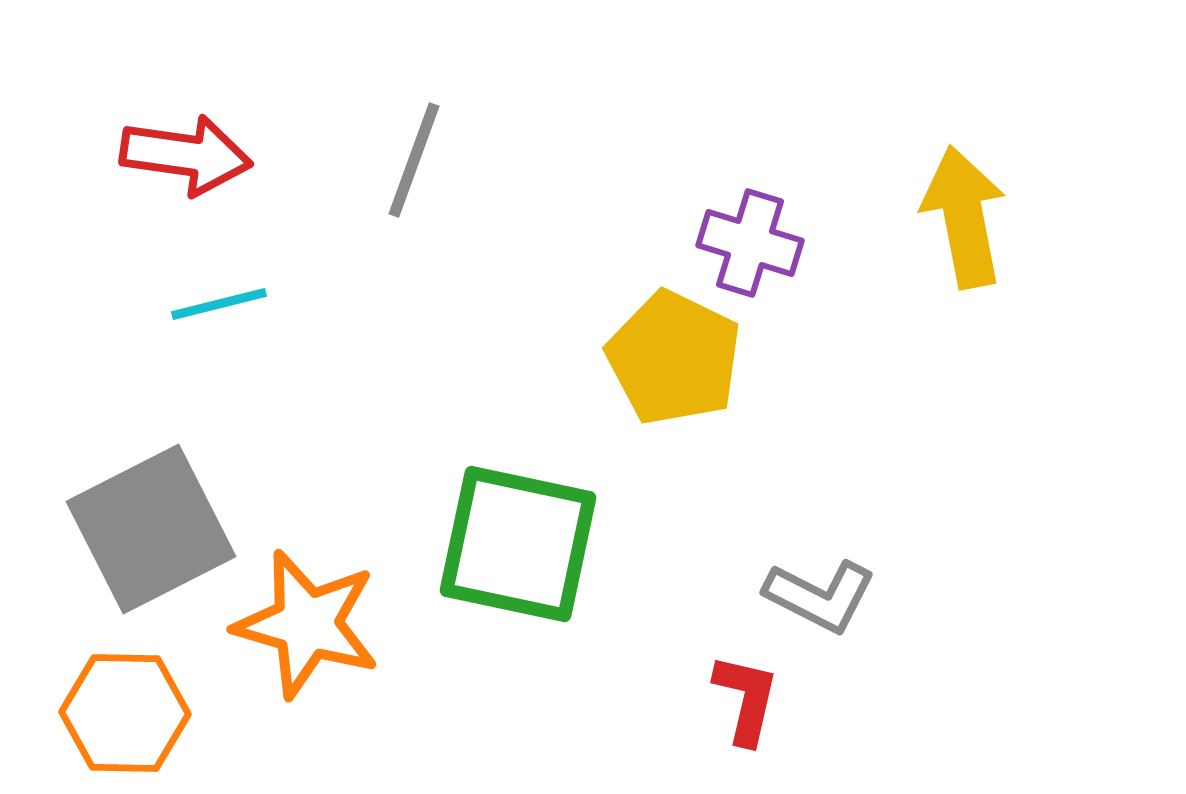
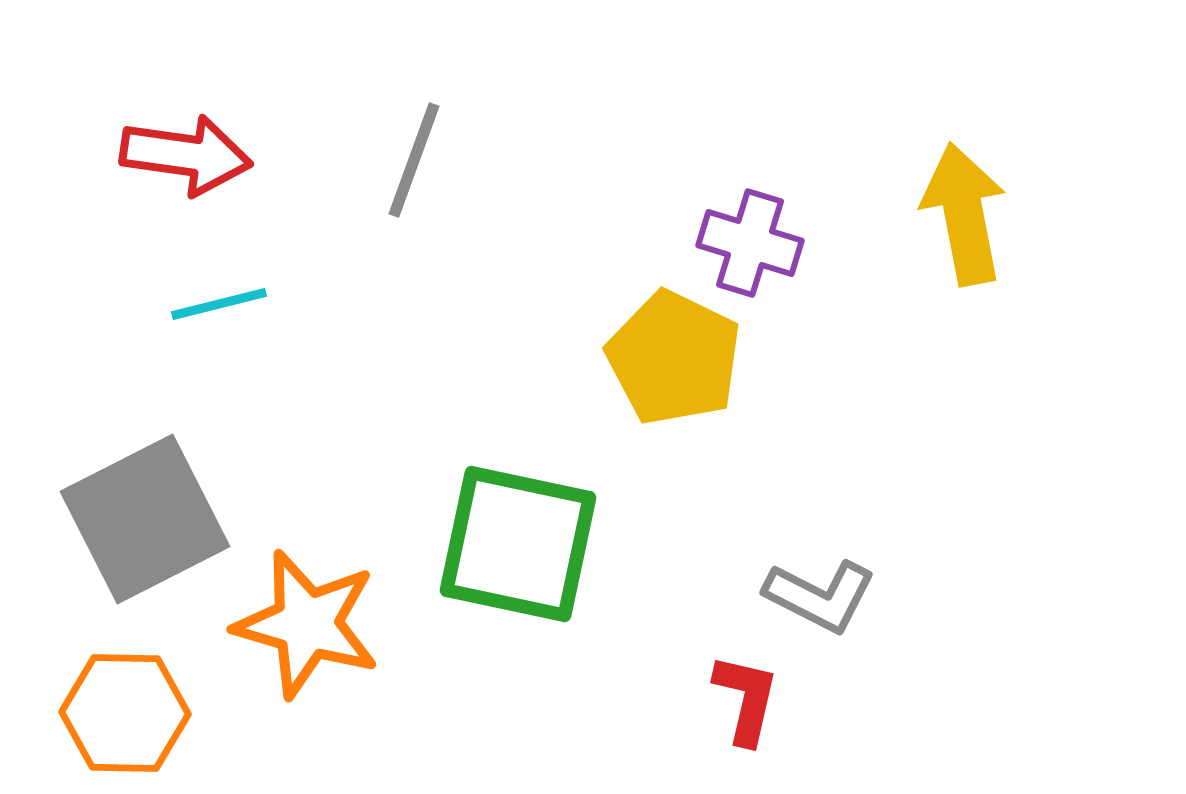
yellow arrow: moved 3 px up
gray square: moved 6 px left, 10 px up
